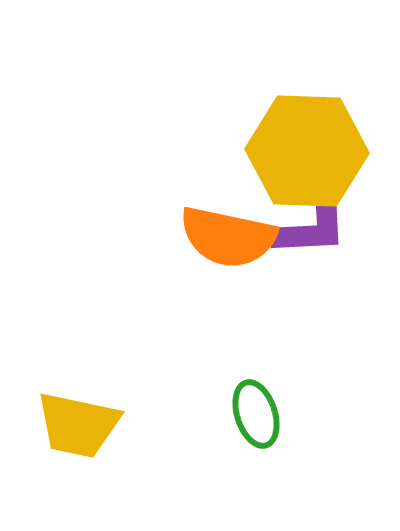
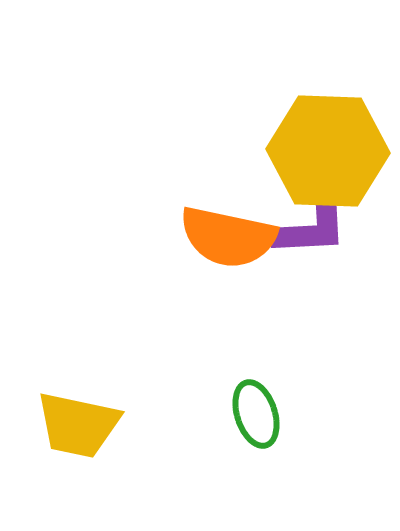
yellow hexagon: moved 21 px right
